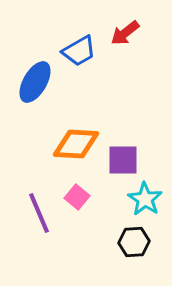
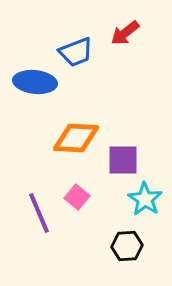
blue trapezoid: moved 3 px left, 1 px down; rotated 9 degrees clockwise
blue ellipse: rotated 66 degrees clockwise
orange diamond: moved 6 px up
black hexagon: moved 7 px left, 4 px down
